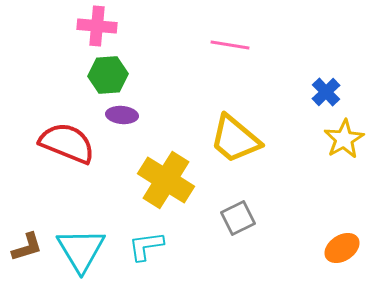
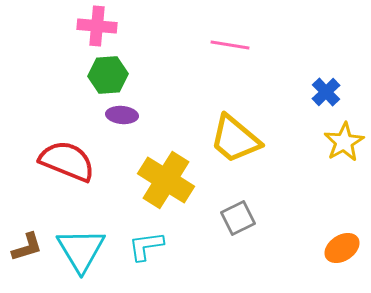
yellow star: moved 3 px down
red semicircle: moved 18 px down
